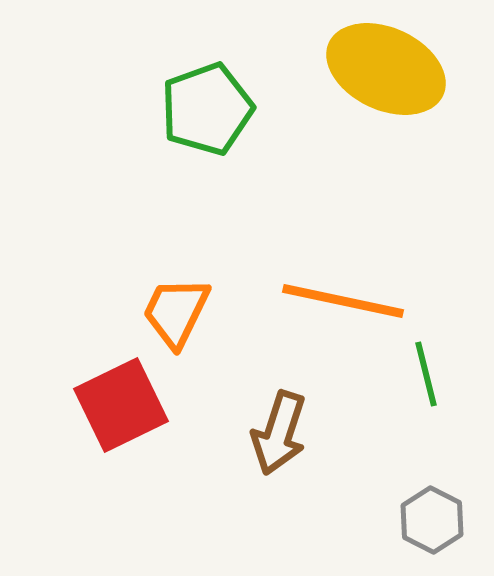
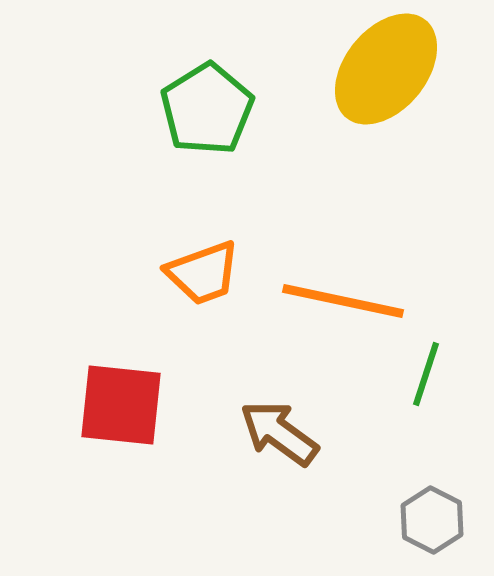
yellow ellipse: rotated 76 degrees counterclockwise
green pentagon: rotated 12 degrees counterclockwise
orange trapezoid: moved 27 px right, 39 px up; rotated 136 degrees counterclockwise
green line: rotated 32 degrees clockwise
red square: rotated 32 degrees clockwise
brown arrow: rotated 108 degrees clockwise
